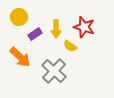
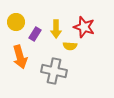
yellow circle: moved 3 px left, 5 px down
purple rectangle: rotated 24 degrees counterclockwise
yellow semicircle: rotated 32 degrees counterclockwise
orange arrow: rotated 30 degrees clockwise
gray cross: rotated 30 degrees counterclockwise
